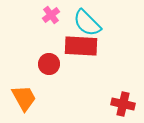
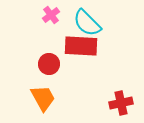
orange trapezoid: moved 19 px right
red cross: moved 2 px left, 1 px up; rotated 25 degrees counterclockwise
